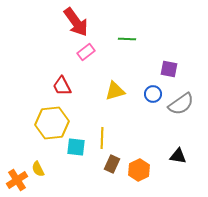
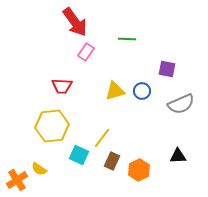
red arrow: moved 1 px left
pink rectangle: rotated 18 degrees counterclockwise
purple square: moved 2 px left
red trapezoid: rotated 60 degrees counterclockwise
blue circle: moved 11 px left, 3 px up
gray semicircle: rotated 12 degrees clockwise
yellow hexagon: moved 3 px down
yellow line: rotated 35 degrees clockwise
cyan square: moved 3 px right, 8 px down; rotated 18 degrees clockwise
black triangle: rotated 12 degrees counterclockwise
brown rectangle: moved 3 px up
yellow semicircle: moved 1 px right; rotated 28 degrees counterclockwise
